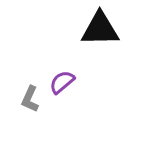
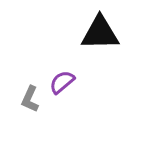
black triangle: moved 4 px down
